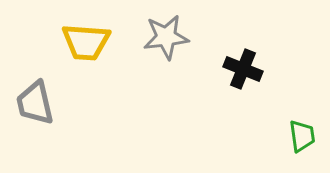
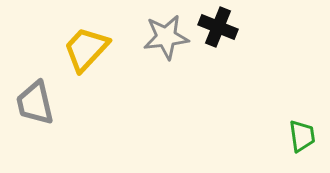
yellow trapezoid: moved 7 px down; rotated 129 degrees clockwise
black cross: moved 25 px left, 42 px up
